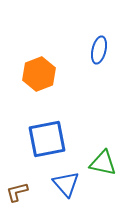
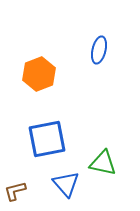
brown L-shape: moved 2 px left, 1 px up
